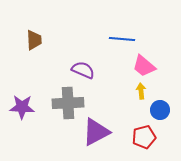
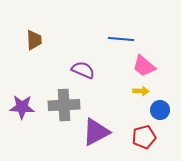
blue line: moved 1 px left
yellow arrow: rotated 98 degrees clockwise
gray cross: moved 4 px left, 2 px down
